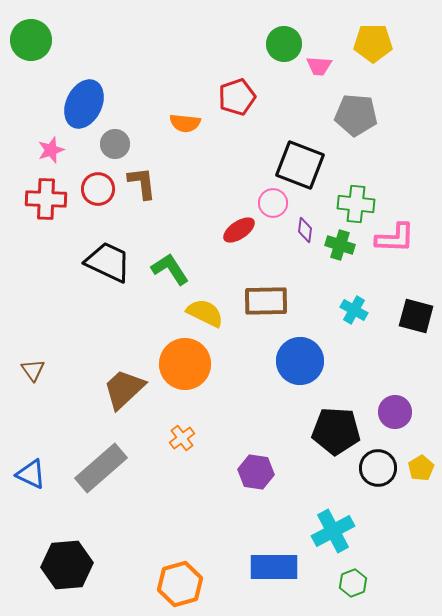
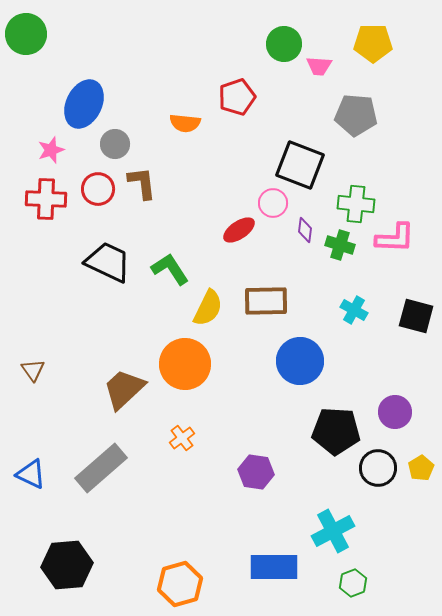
green circle at (31, 40): moved 5 px left, 6 px up
yellow semicircle at (205, 313): moved 3 px right, 5 px up; rotated 90 degrees clockwise
